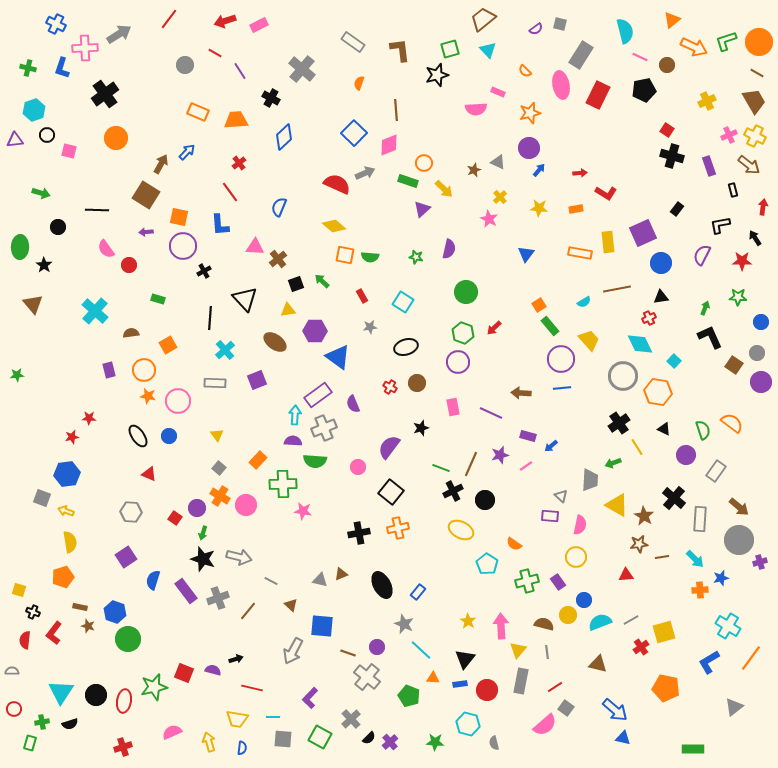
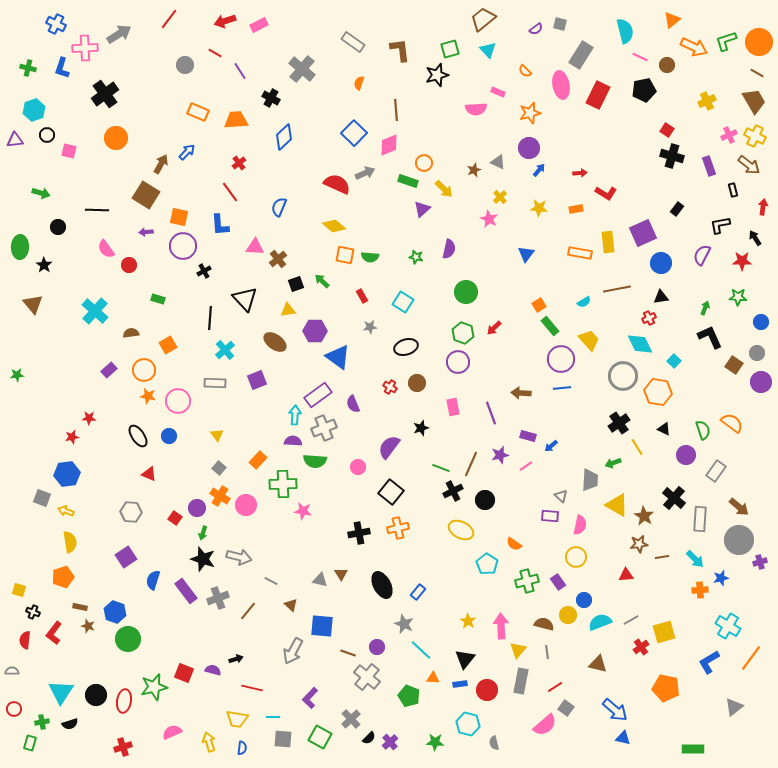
purple rectangle at (109, 370): rotated 63 degrees clockwise
purple line at (491, 413): rotated 45 degrees clockwise
brown triangle at (341, 574): rotated 40 degrees counterclockwise
